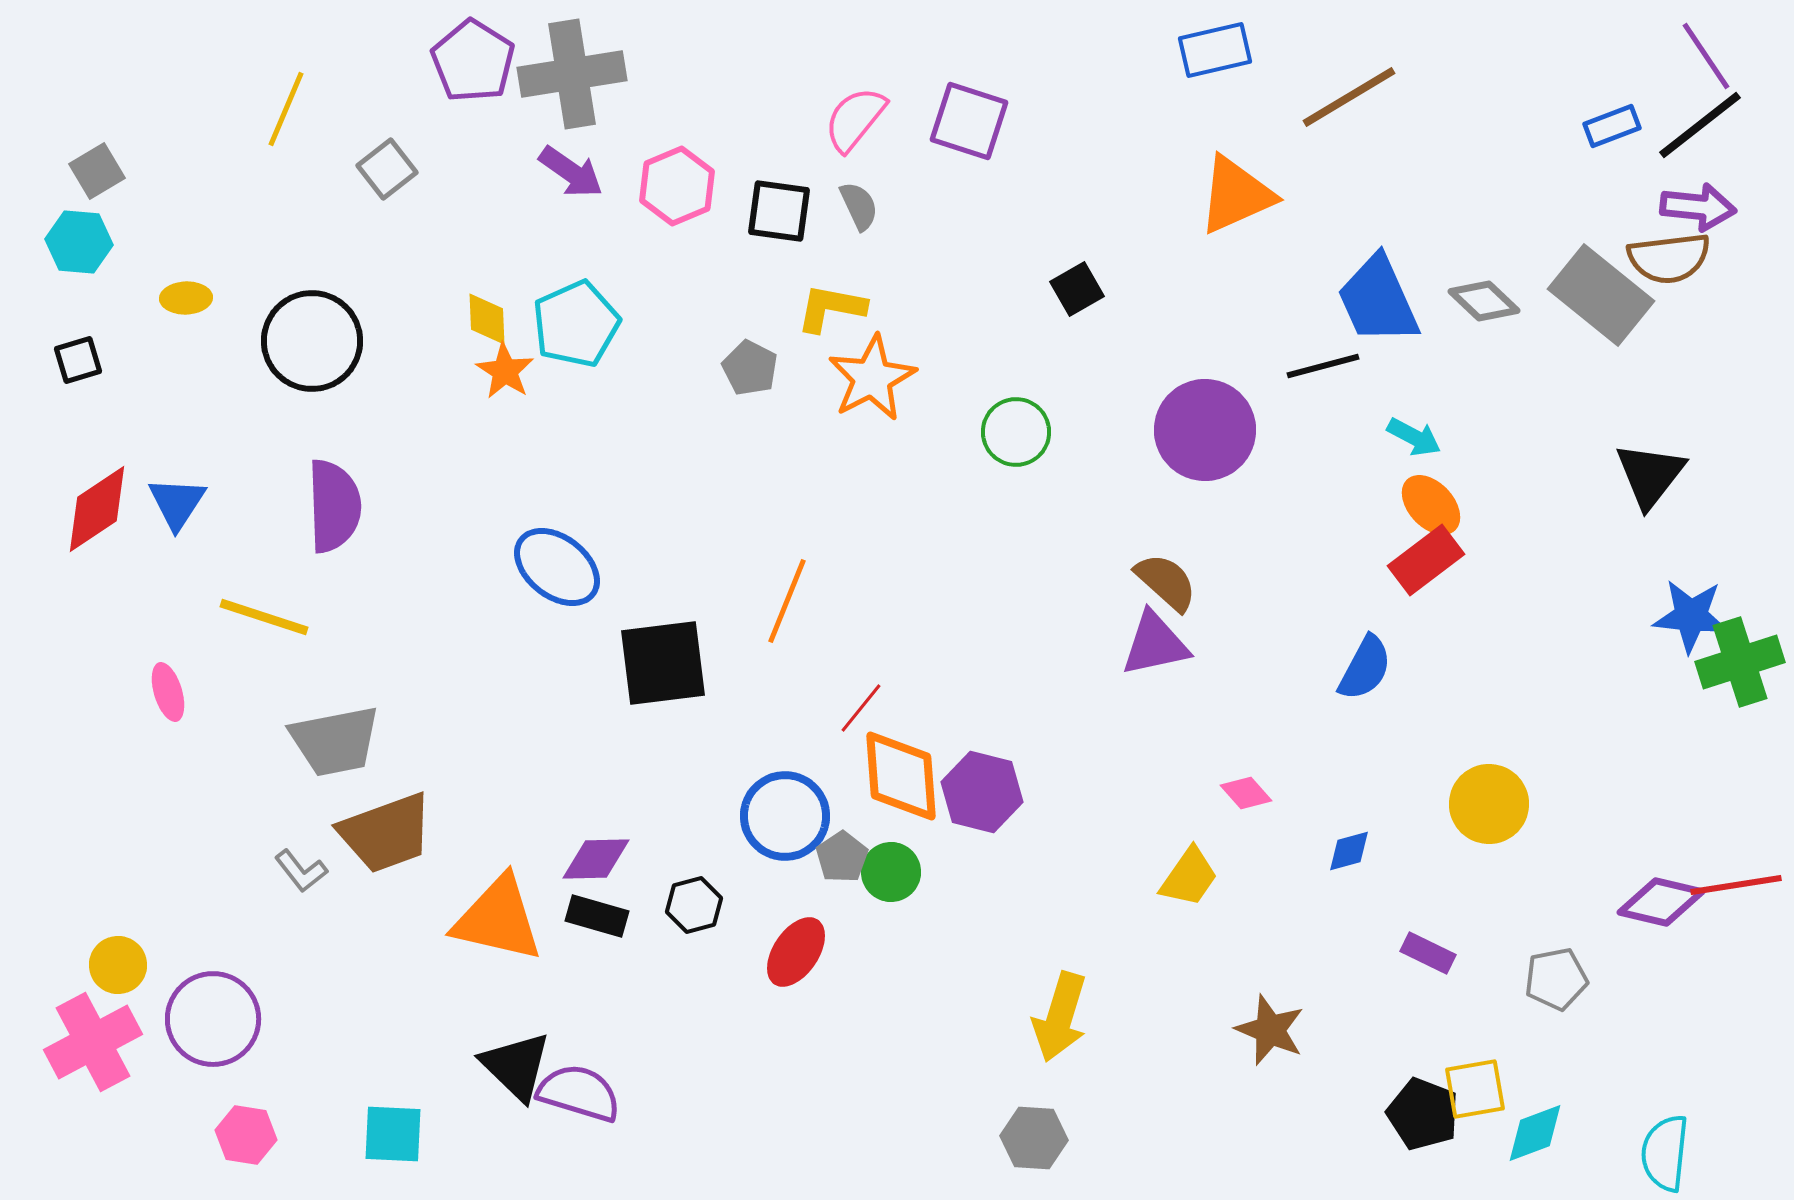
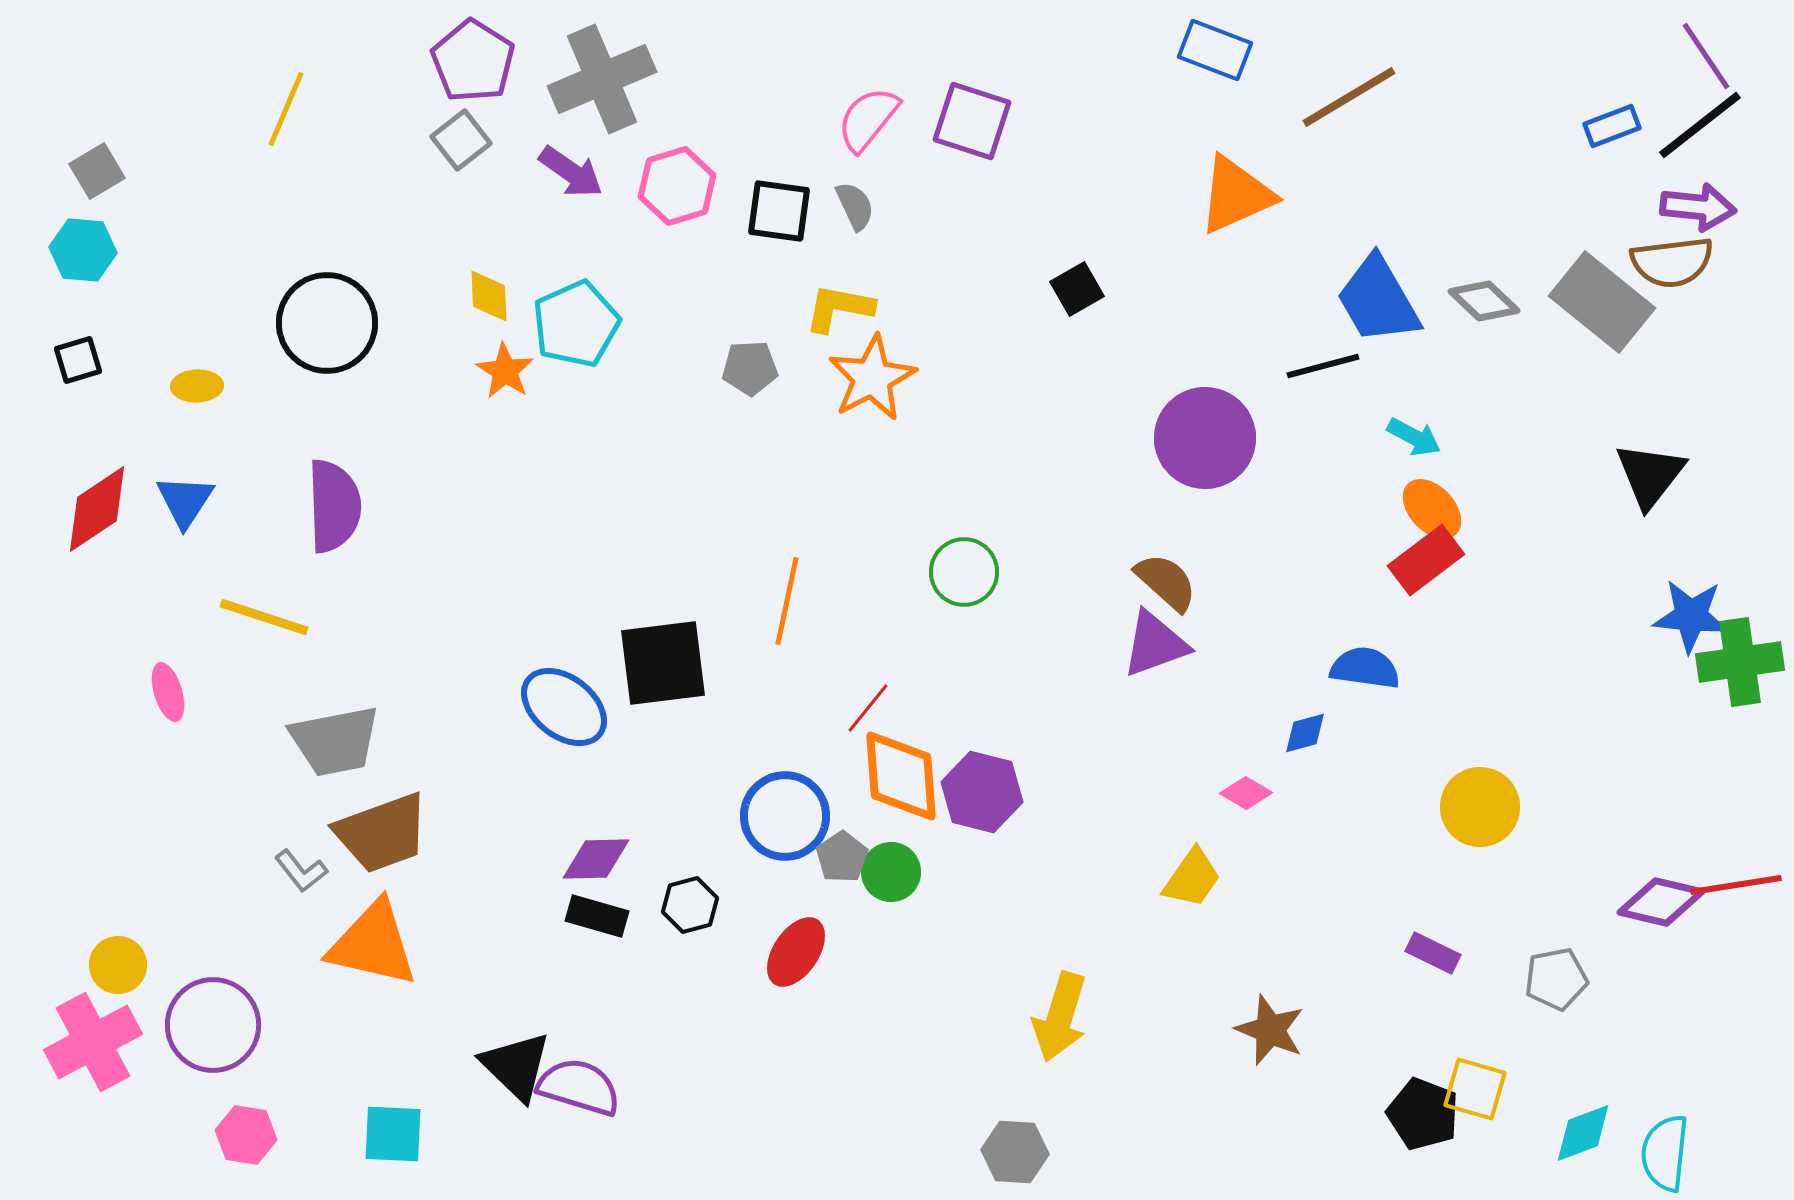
blue rectangle at (1215, 50): rotated 34 degrees clockwise
gray cross at (572, 74): moved 30 px right, 5 px down; rotated 14 degrees counterclockwise
pink semicircle at (855, 119): moved 13 px right
purple square at (969, 121): moved 3 px right
gray square at (387, 169): moved 74 px right, 29 px up
pink hexagon at (677, 186): rotated 6 degrees clockwise
gray semicircle at (859, 206): moved 4 px left
cyan hexagon at (79, 242): moved 4 px right, 8 px down
brown semicircle at (1669, 258): moved 3 px right, 4 px down
gray rectangle at (1601, 295): moved 1 px right, 7 px down
yellow ellipse at (186, 298): moved 11 px right, 88 px down
blue trapezoid at (1378, 300): rotated 6 degrees counterclockwise
yellow L-shape at (831, 308): moved 8 px right
yellow diamond at (487, 319): moved 2 px right, 23 px up
black circle at (312, 341): moved 15 px right, 18 px up
gray pentagon at (750, 368): rotated 30 degrees counterclockwise
purple circle at (1205, 430): moved 8 px down
green circle at (1016, 432): moved 52 px left, 140 px down
blue triangle at (177, 503): moved 8 px right, 2 px up
orange ellipse at (1431, 505): moved 1 px right, 4 px down
blue ellipse at (557, 567): moved 7 px right, 140 px down
orange line at (787, 601): rotated 10 degrees counterclockwise
purple triangle at (1155, 644): rotated 8 degrees counterclockwise
green cross at (1740, 662): rotated 10 degrees clockwise
blue semicircle at (1365, 668): rotated 110 degrees counterclockwise
red line at (861, 708): moved 7 px right
pink diamond at (1246, 793): rotated 18 degrees counterclockwise
yellow circle at (1489, 804): moved 9 px left, 3 px down
brown trapezoid at (386, 833): moved 4 px left
blue diamond at (1349, 851): moved 44 px left, 118 px up
yellow trapezoid at (1189, 877): moved 3 px right, 1 px down
black hexagon at (694, 905): moved 4 px left
orange triangle at (498, 919): moved 125 px left, 25 px down
purple rectangle at (1428, 953): moved 5 px right
purple circle at (213, 1019): moved 6 px down
yellow square at (1475, 1089): rotated 26 degrees clockwise
purple semicircle at (579, 1093): moved 6 px up
cyan diamond at (1535, 1133): moved 48 px right
gray hexagon at (1034, 1138): moved 19 px left, 14 px down
